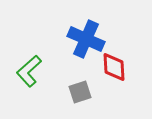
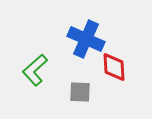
green L-shape: moved 6 px right, 1 px up
gray square: rotated 20 degrees clockwise
